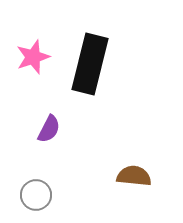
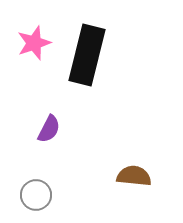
pink star: moved 1 px right, 14 px up
black rectangle: moved 3 px left, 9 px up
